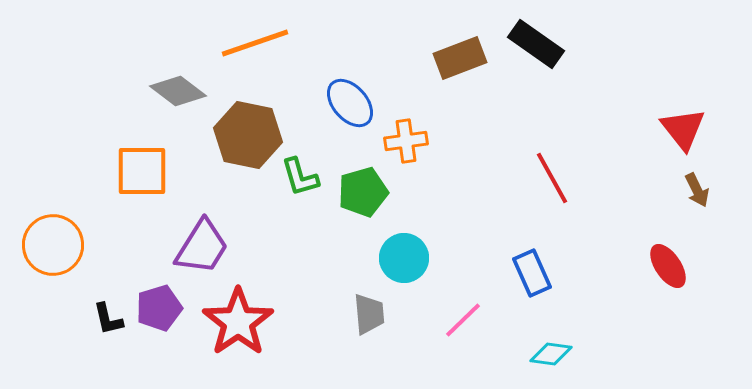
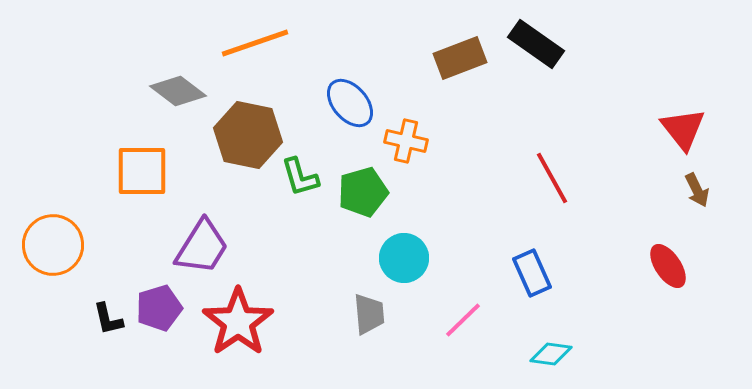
orange cross: rotated 21 degrees clockwise
